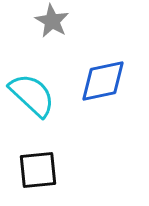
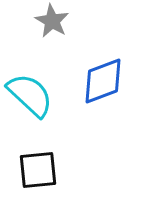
blue diamond: rotated 9 degrees counterclockwise
cyan semicircle: moved 2 px left
